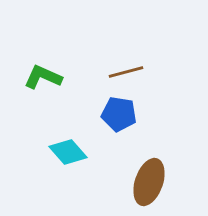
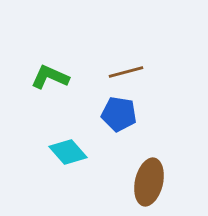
green L-shape: moved 7 px right
brown ellipse: rotated 6 degrees counterclockwise
